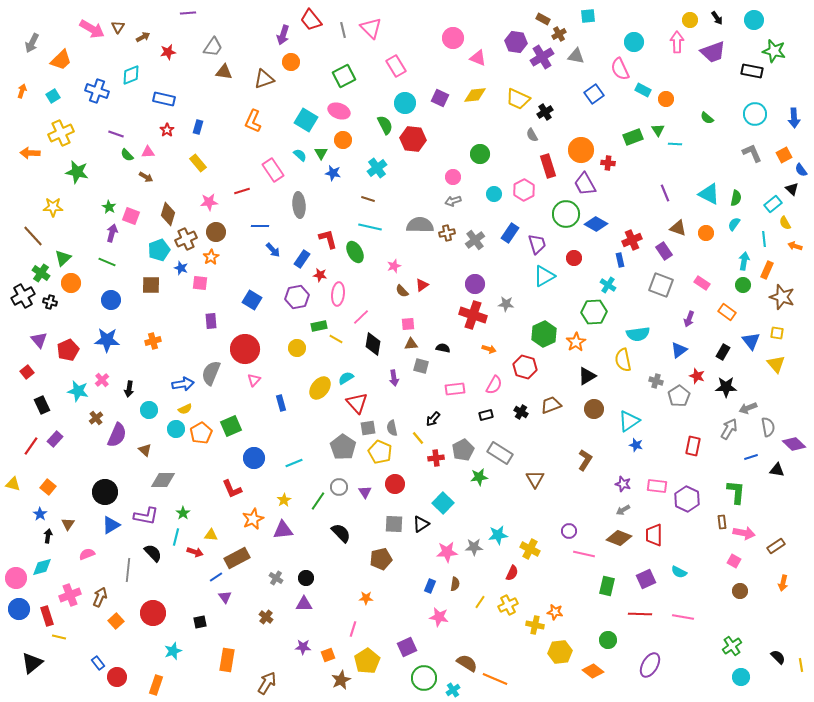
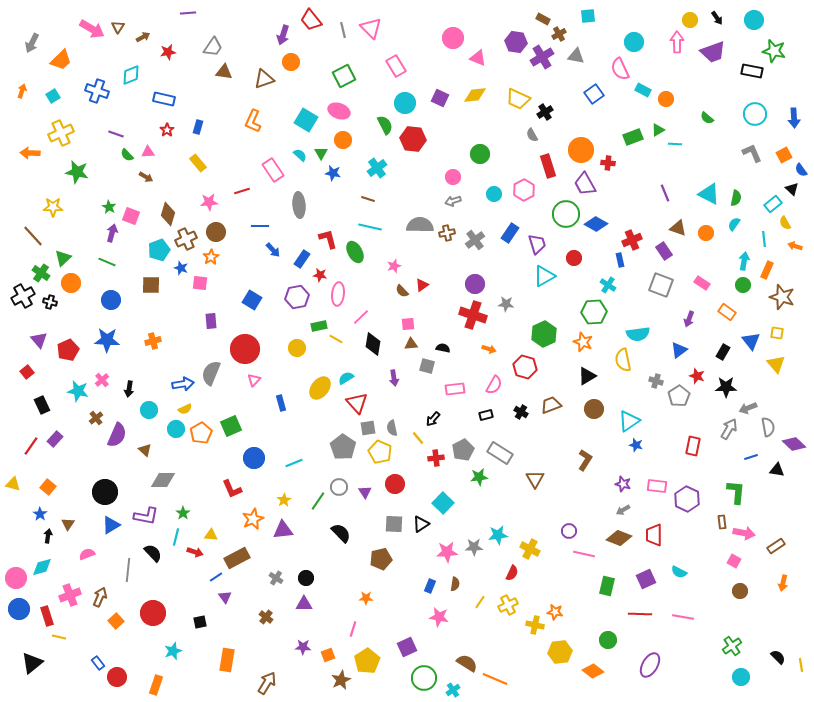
green triangle at (658, 130): rotated 32 degrees clockwise
orange star at (576, 342): moved 7 px right; rotated 18 degrees counterclockwise
gray square at (421, 366): moved 6 px right
